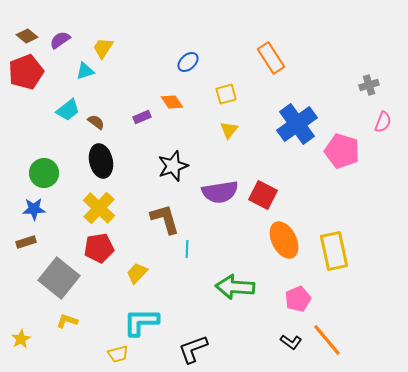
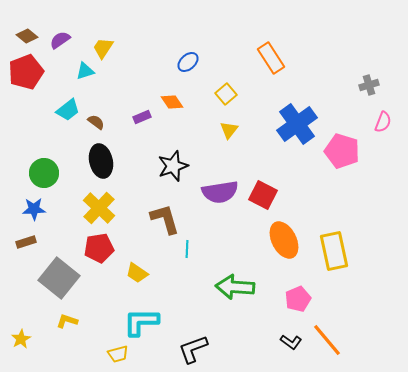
yellow square at (226, 94): rotated 25 degrees counterclockwise
yellow trapezoid at (137, 273): rotated 100 degrees counterclockwise
